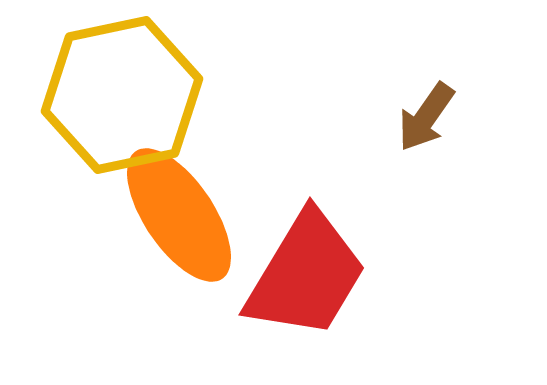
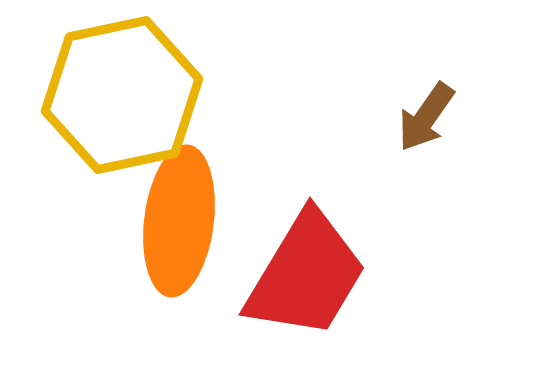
orange ellipse: moved 6 px down; rotated 41 degrees clockwise
